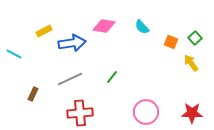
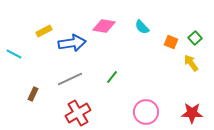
red cross: moved 2 px left; rotated 25 degrees counterclockwise
